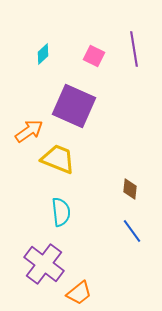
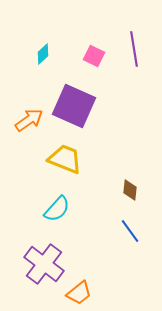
orange arrow: moved 11 px up
yellow trapezoid: moved 7 px right
brown diamond: moved 1 px down
cyan semicircle: moved 4 px left, 3 px up; rotated 48 degrees clockwise
blue line: moved 2 px left
